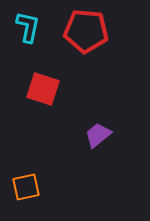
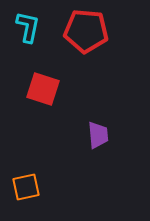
purple trapezoid: rotated 124 degrees clockwise
